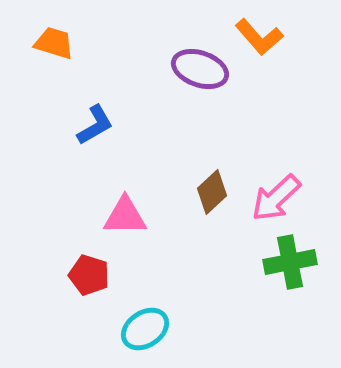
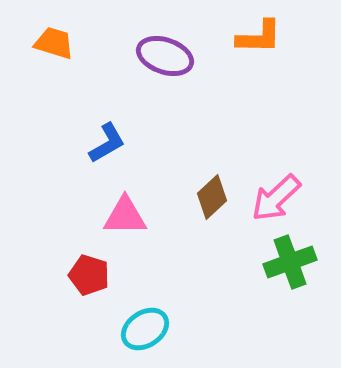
orange L-shape: rotated 48 degrees counterclockwise
purple ellipse: moved 35 px left, 13 px up
blue L-shape: moved 12 px right, 18 px down
brown diamond: moved 5 px down
green cross: rotated 9 degrees counterclockwise
